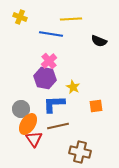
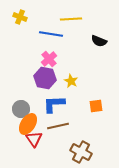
pink cross: moved 2 px up
yellow star: moved 2 px left, 6 px up
brown cross: moved 1 px right; rotated 15 degrees clockwise
